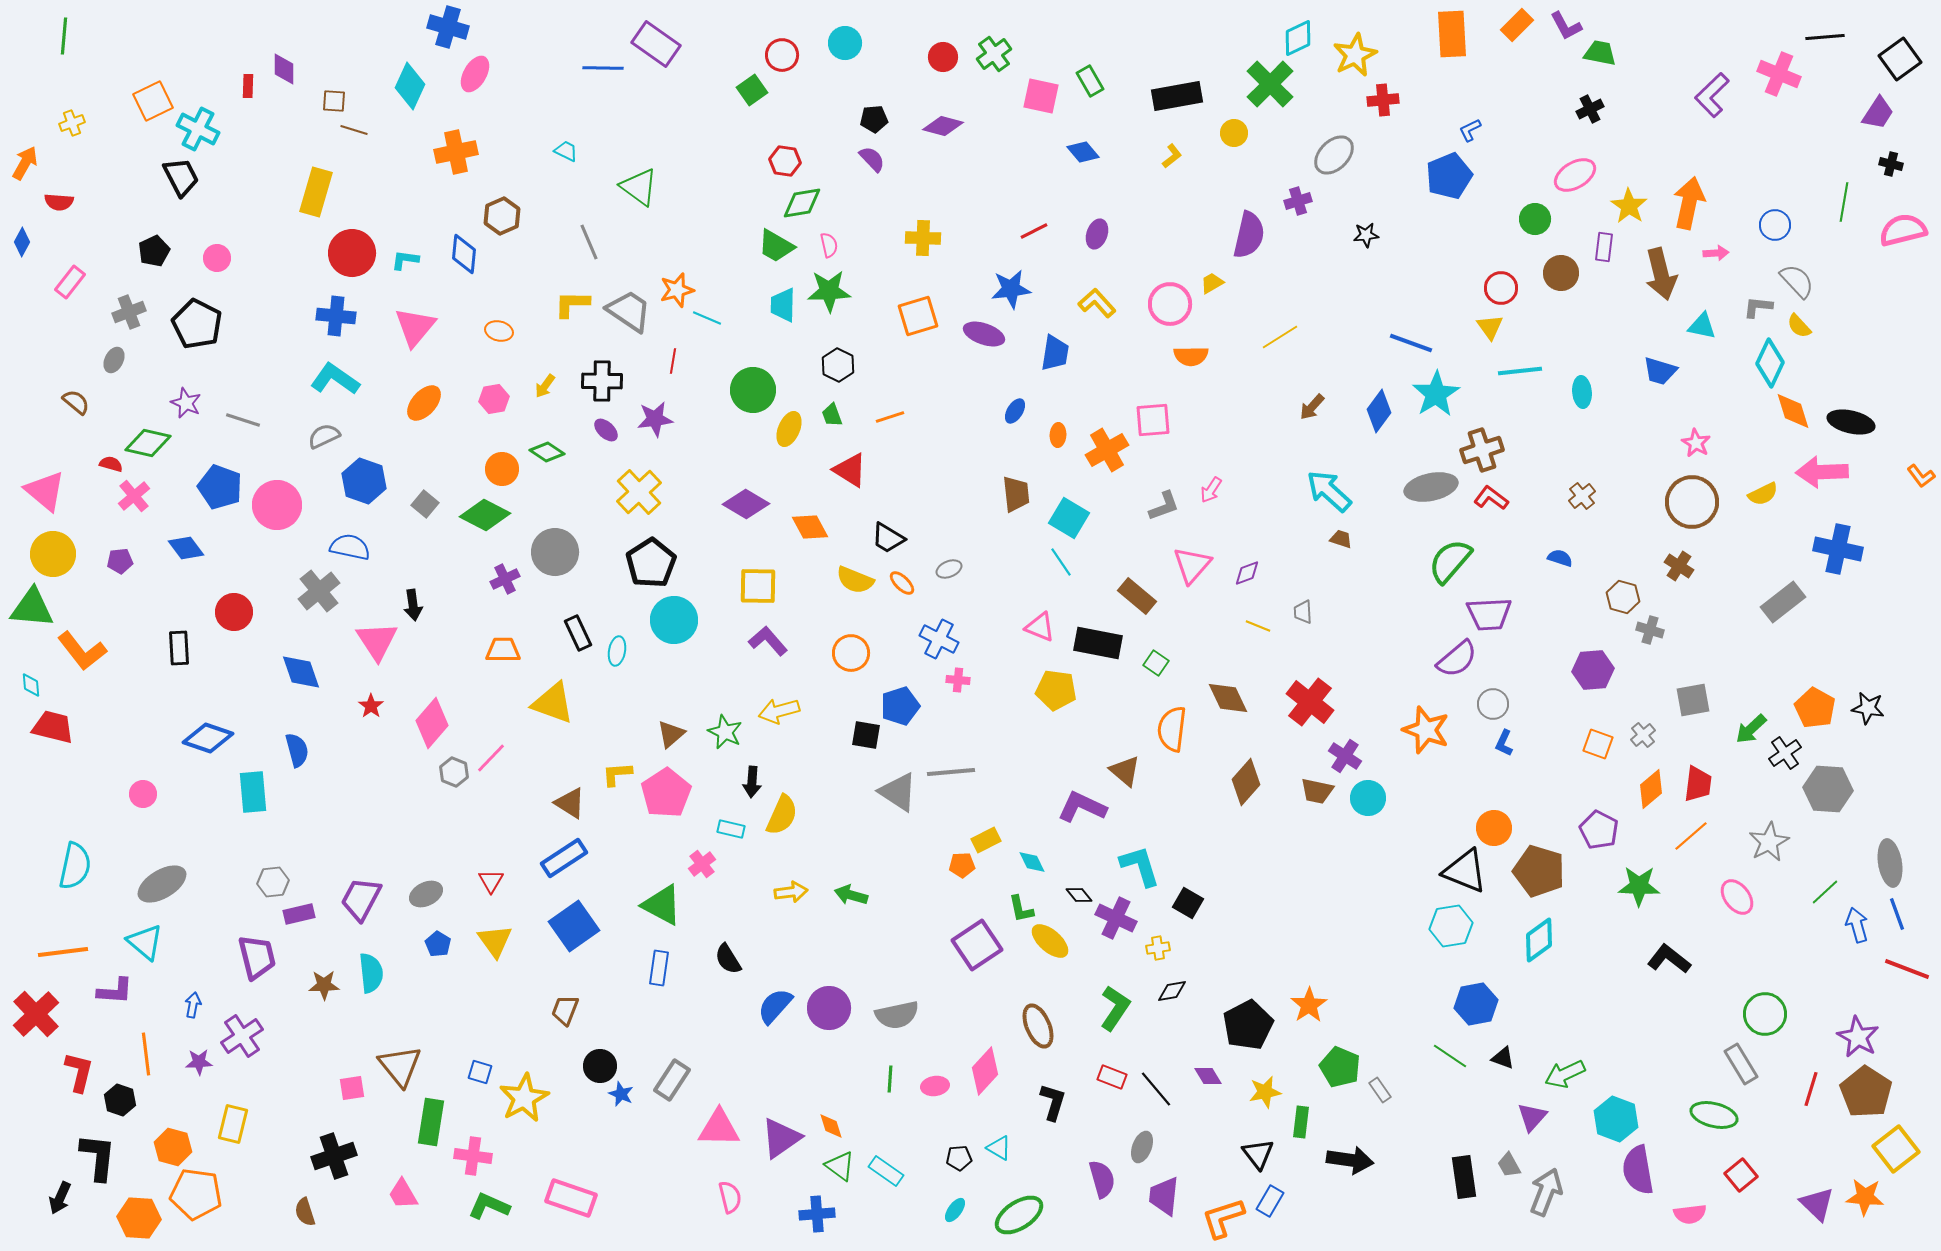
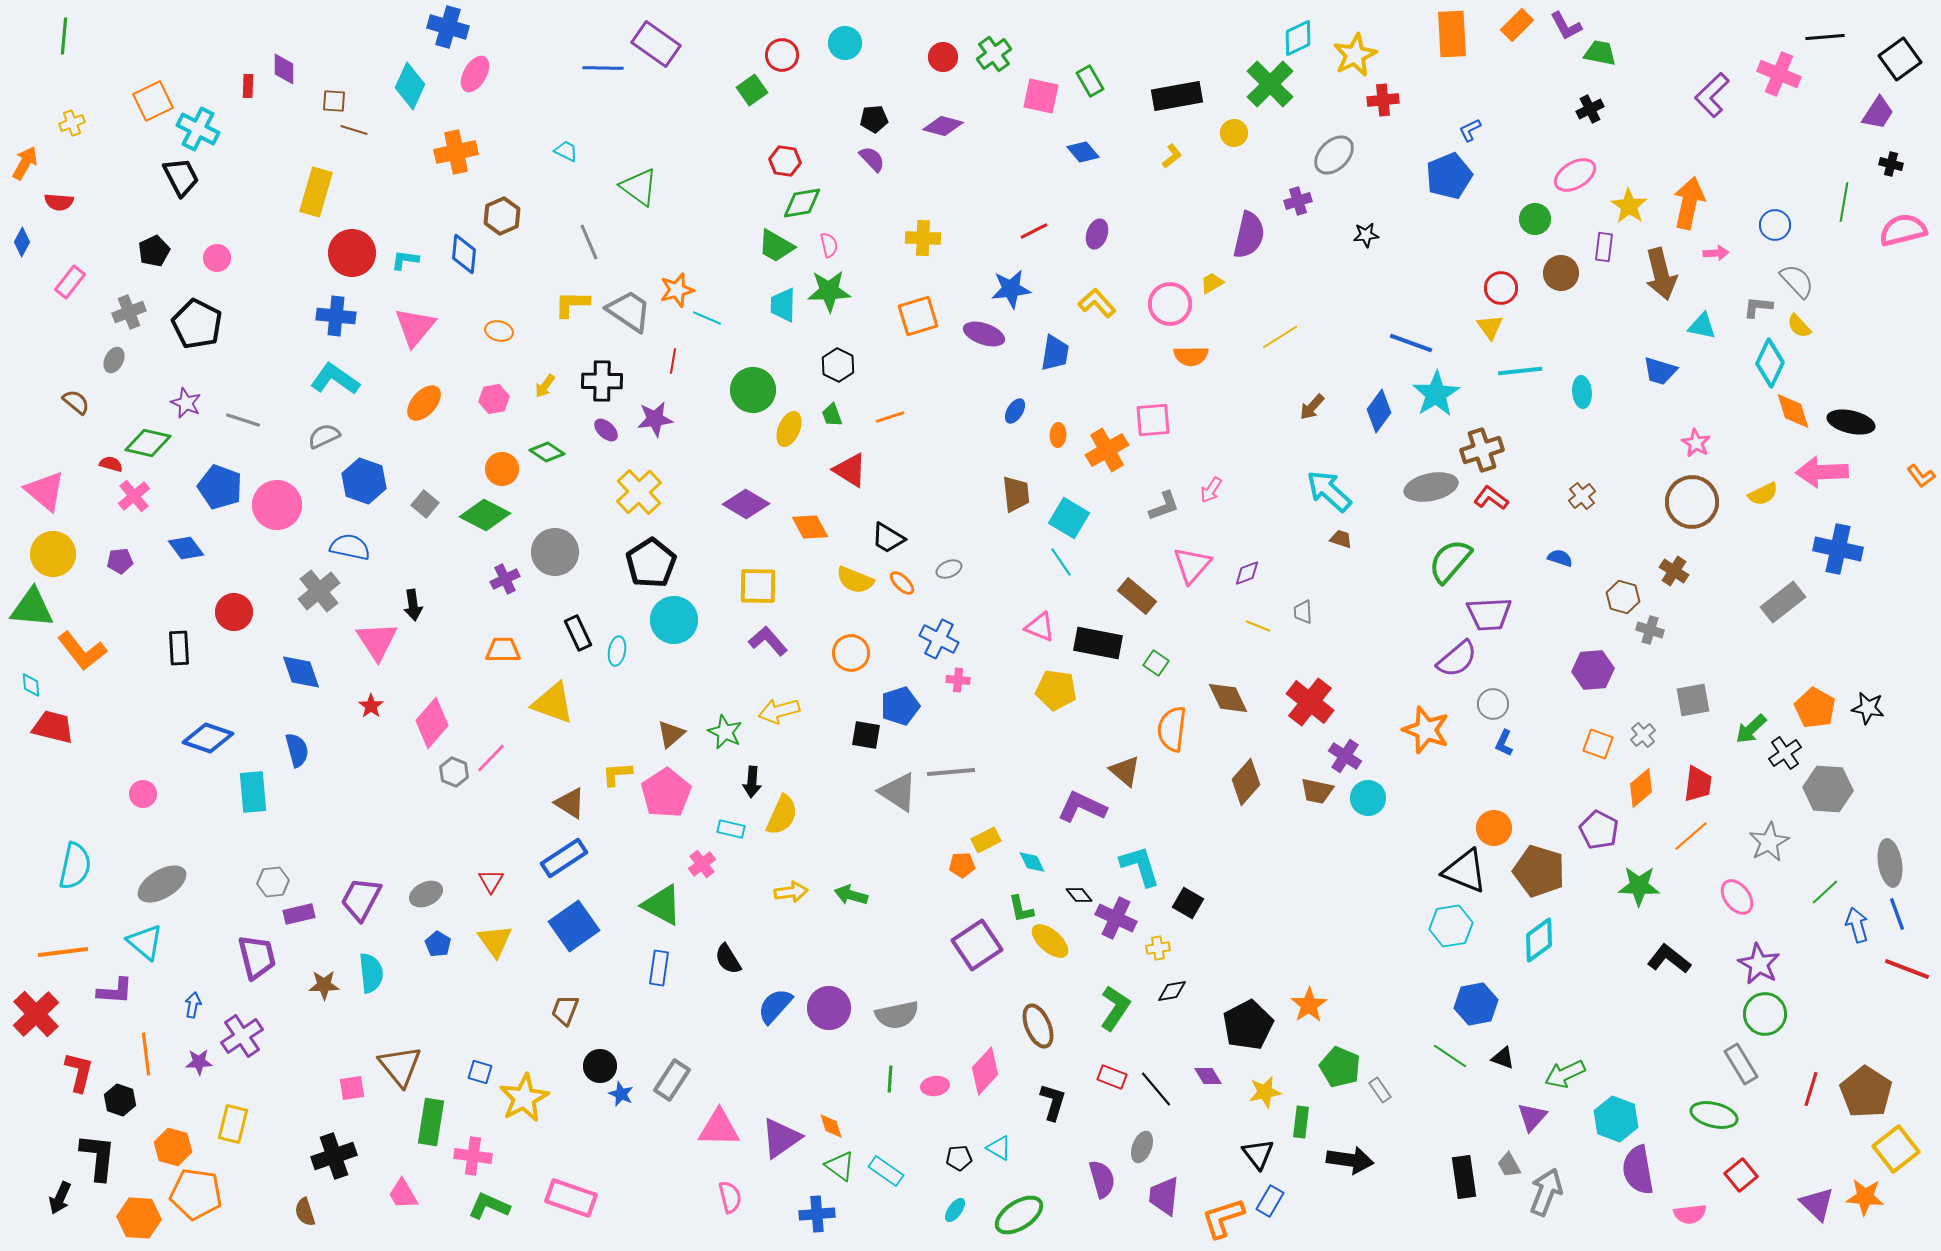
brown cross at (1679, 566): moved 5 px left, 5 px down
orange diamond at (1651, 789): moved 10 px left, 1 px up
purple star at (1858, 1037): moved 99 px left, 73 px up
